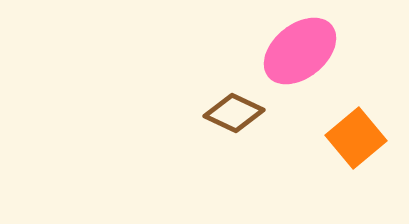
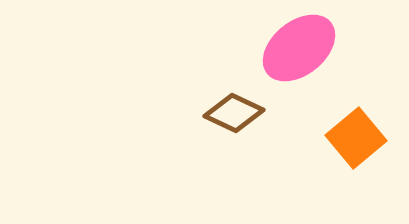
pink ellipse: moved 1 px left, 3 px up
